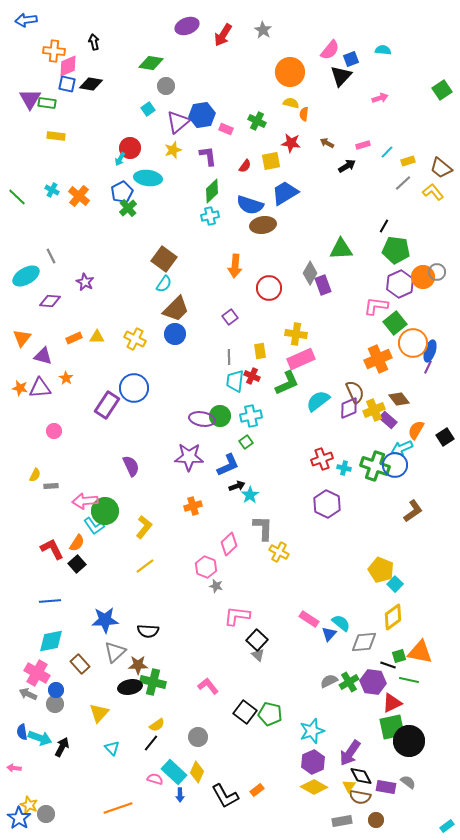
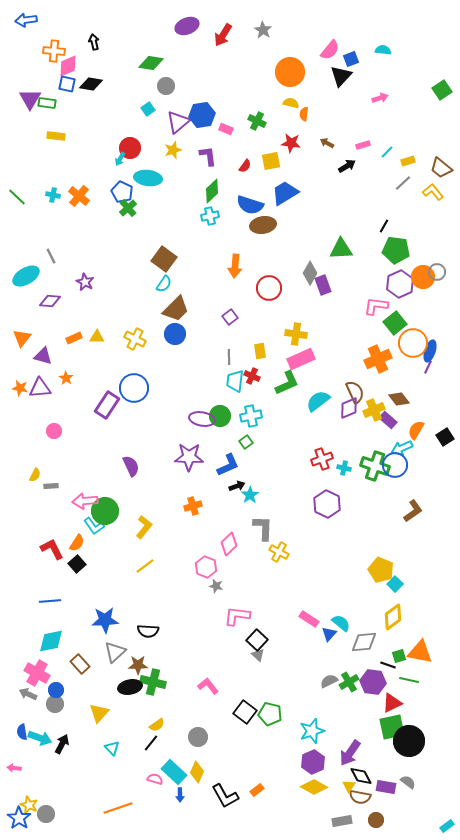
cyan cross at (52, 190): moved 1 px right, 5 px down; rotated 16 degrees counterclockwise
blue pentagon at (122, 192): rotated 20 degrees counterclockwise
black arrow at (62, 747): moved 3 px up
